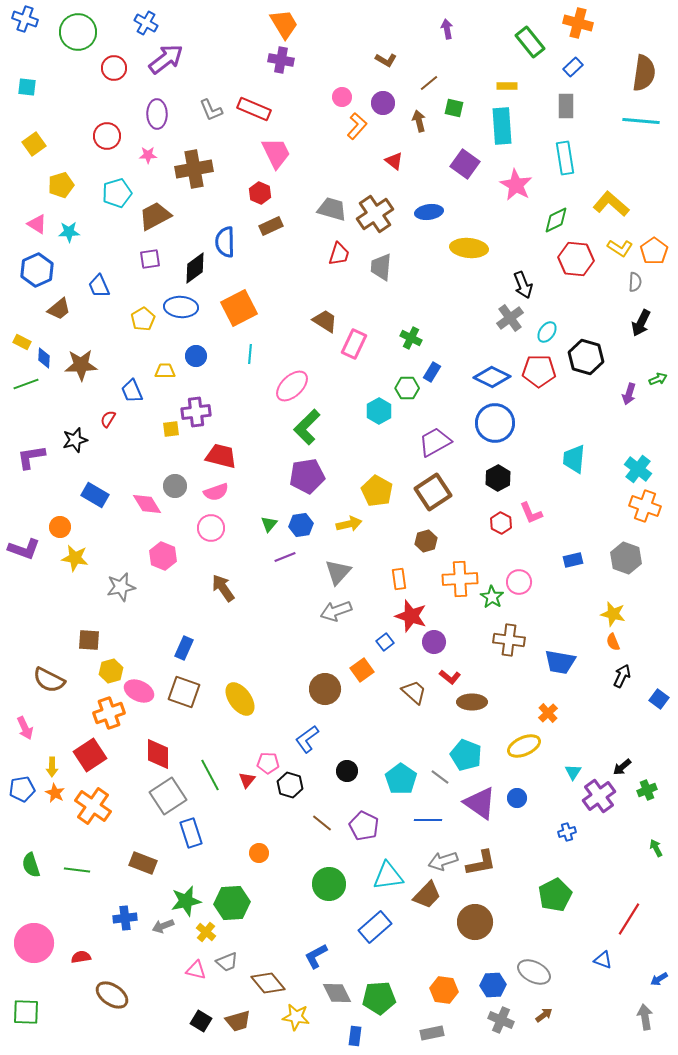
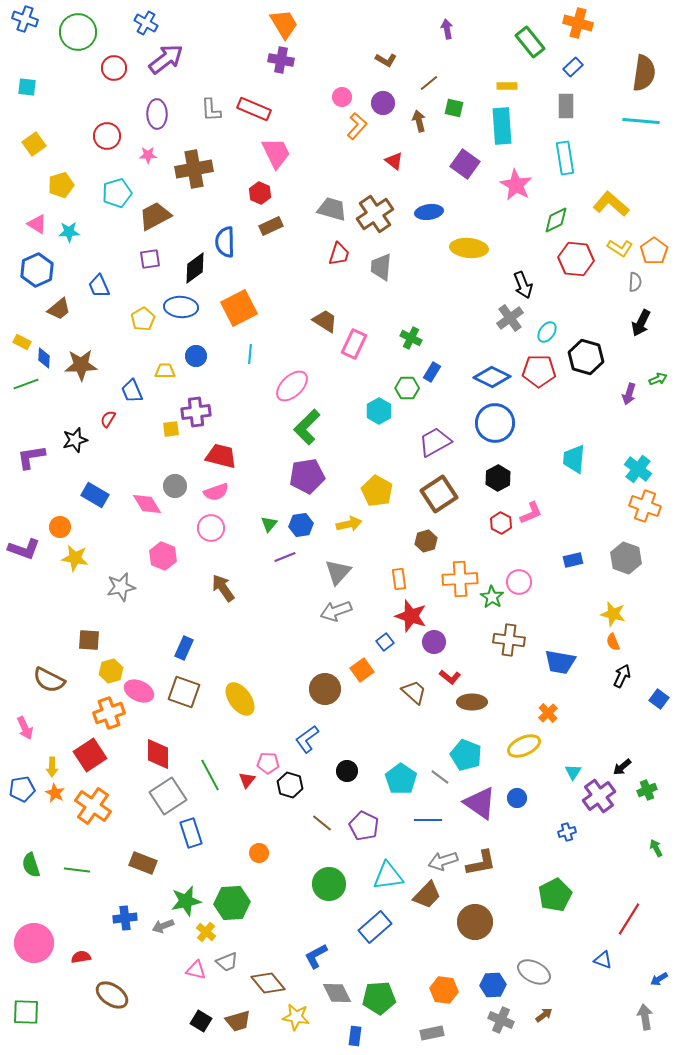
gray L-shape at (211, 110): rotated 20 degrees clockwise
brown square at (433, 492): moved 6 px right, 2 px down
pink L-shape at (531, 513): rotated 90 degrees counterclockwise
